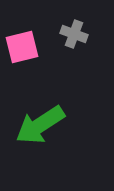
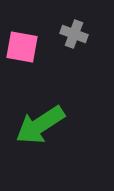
pink square: rotated 24 degrees clockwise
